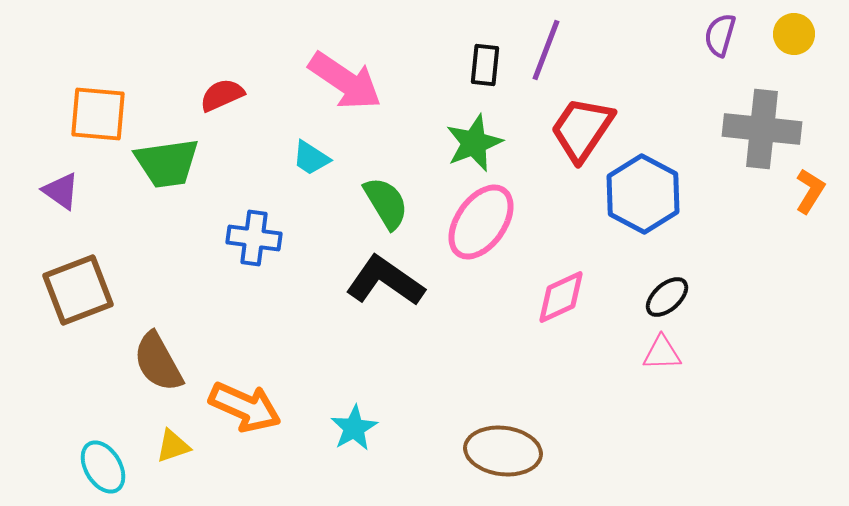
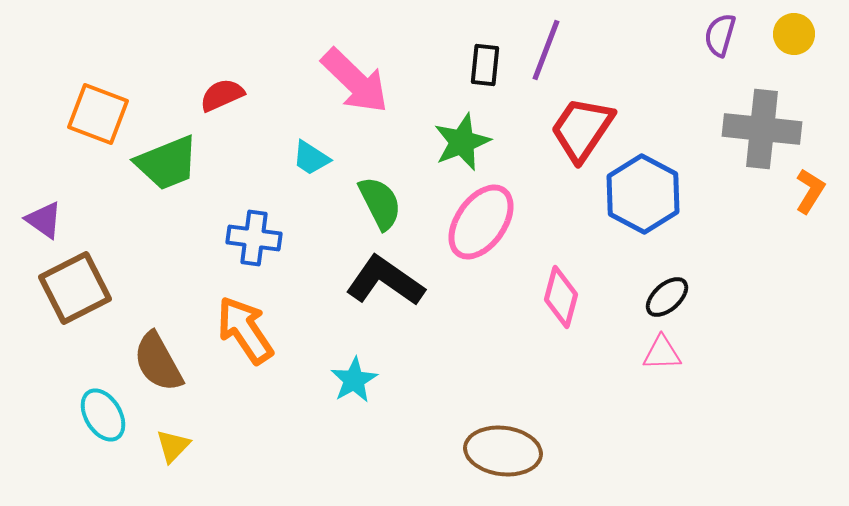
pink arrow: moved 10 px right; rotated 10 degrees clockwise
orange square: rotated 16 degrees clockwise
green star: moved 12 px left, 1 px up
green trapezoid: rotated 14 degrees counterclockwise
purple triangle: moved 17 px left, 29 px down
green semicircle: moved 6 px left; rotated 4 degrees clockwise
brown square: moved 3 px left, 2 px up; rotated 6 degrees counterclockwise
pink diamond: rotated 50 degrees counterclockwise
orange arrow: moved 77 px up; rotated 148 degrees counterclockwise
cyan star: moved 48 px up
yellow triangle: rotated 27 degrees counterclockwise
cyan ellipse: moved 52 px up
